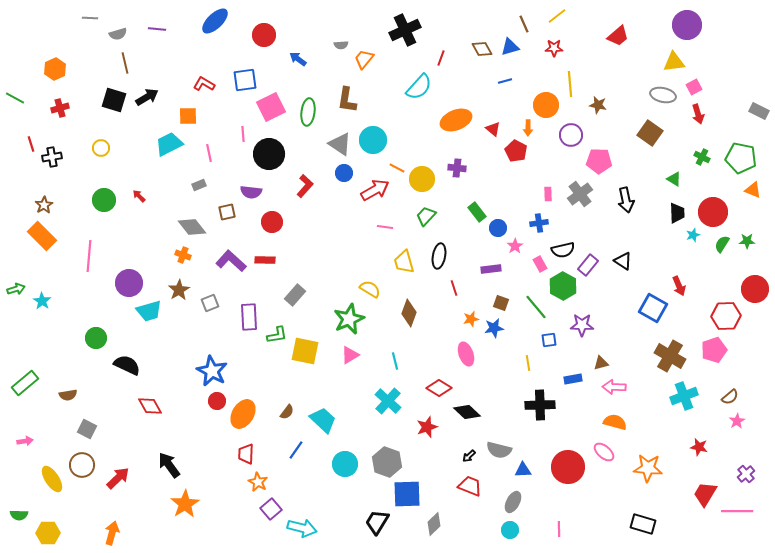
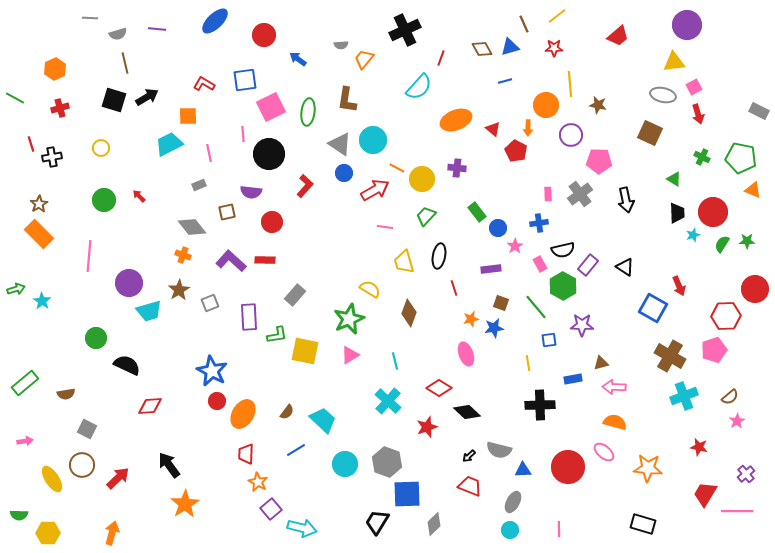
brown square at (650, 133): rotated 10 degrees counterclockwise
brown star at (44, 205): moved 5 px left, 1 px up
orange rectangle at (42, 236): moved 3 px left, 2 px up
black triangle at (623, 261): moved 2 px right, 6 px down
brown semicircle at (68, 395): moved 2 px left, 1 px up
red diamond at (150, 406): rotated 65 degrees counterclockwise
blue line at (296, 450): rotated 24 degrees clockwise
